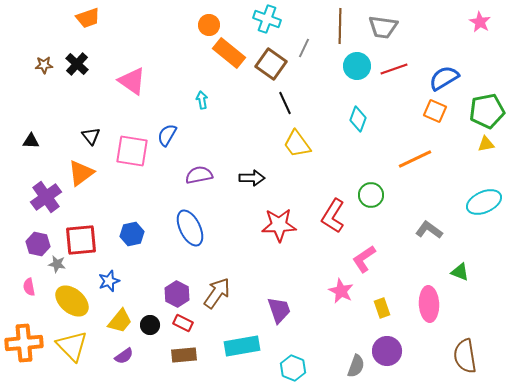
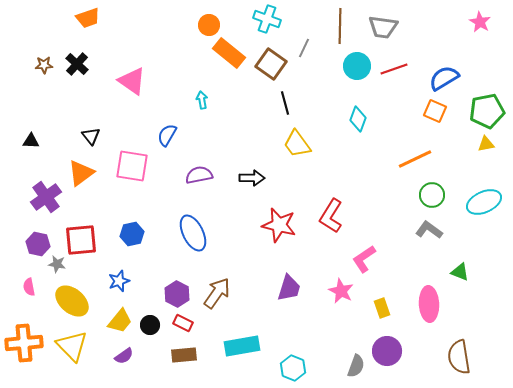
black line at (285, 103): rotated 10 degrees clockwise
pink square at (132, 151): moved 15 px down
green circle at (371, 195): moved 61 px right
red L-shape at (333, 216): moved 2 px left
red star at (279, 225): rotated 16 degrees clockwise
blue ellipse at (190, 228): moved 3 px right, 5 px down
blue star at (109, 281): moved 10 px right
purple trapezoid at (279, 310): moved 10 px right, 22 px up; rotated 36 degrees clockwise
brown semicircle at (465, 356): moved 6 px left, 1 px down
